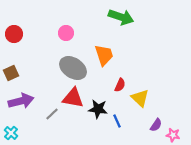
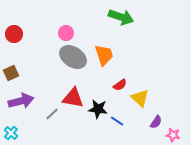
gray ellipse: moved 11 px up
red semicircle: rotated 32 degrees clockwise
blue line: rotated 32 degrees counterclockwise
purple semicircle: moved 3 px up
